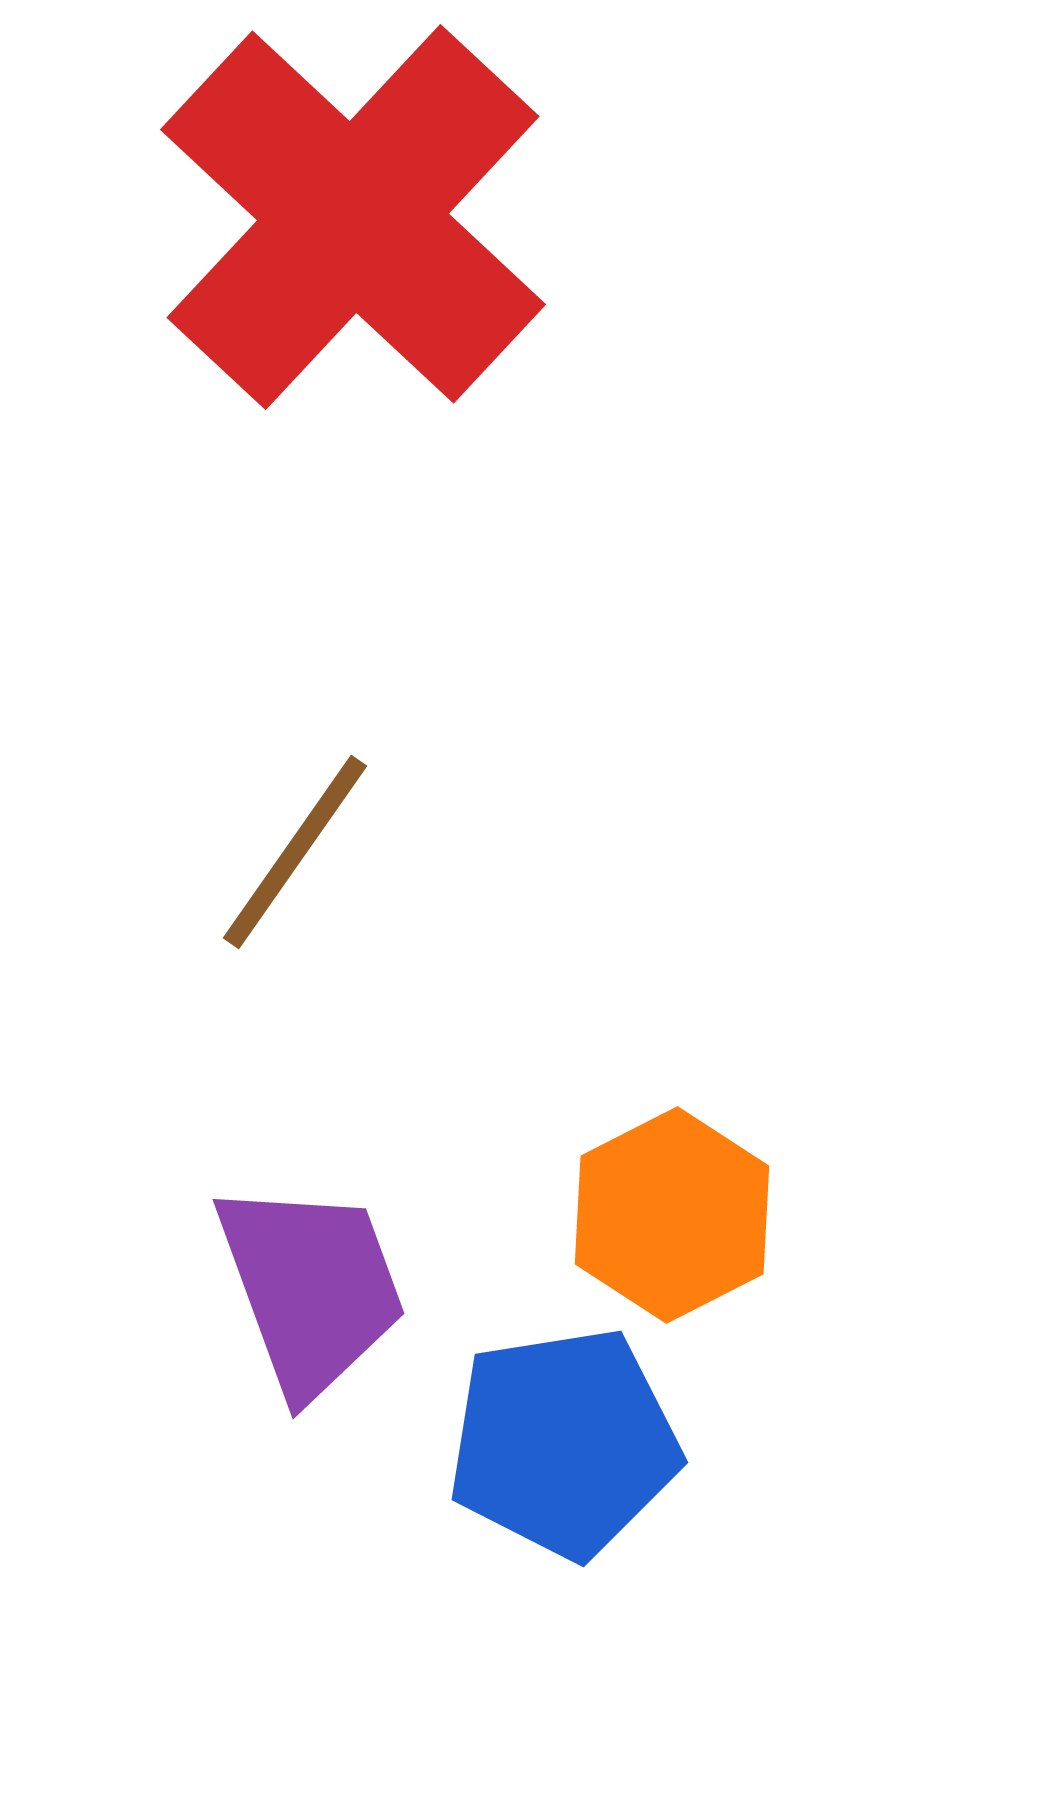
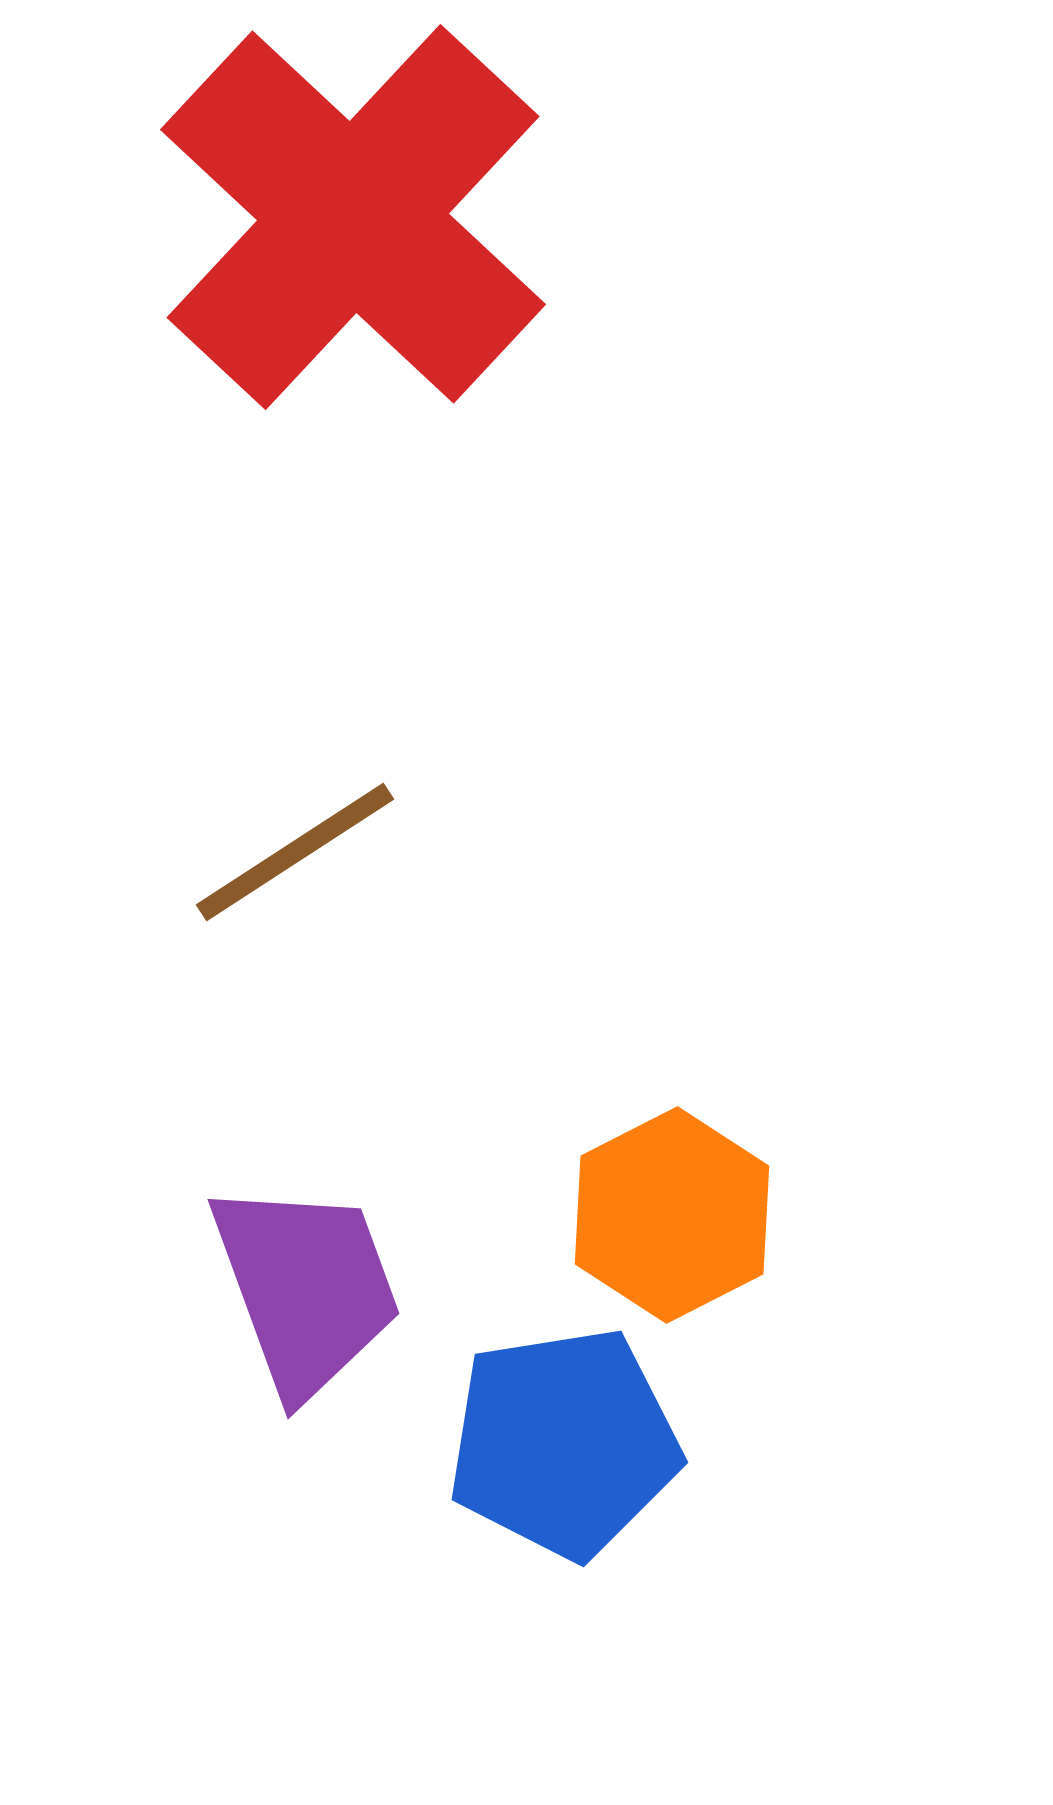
brown line: rotated 22 degrees clockwise
purple trapezoid: moved 5 px left
